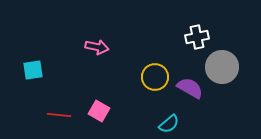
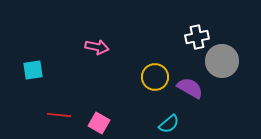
gray circle: moved 6 px up
pink square: moved 12 px down
